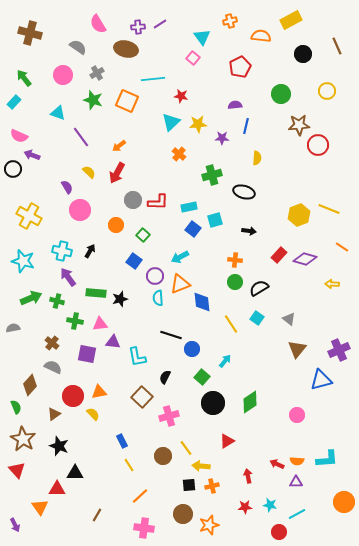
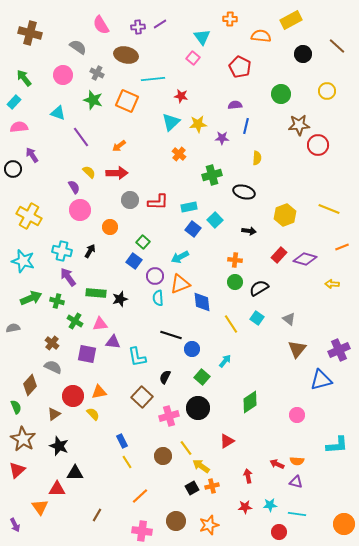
orange cross at (230, 21): moved 2 px up; rotated 16 degrees clockwise
pink semicircle at (98, 24): moved 3 px right, 1 px down
brown line at (337, 46): rotated 24 degrees counterclockwise
brown ellipse at (126, 49): moved 6 px down
red pentagon at (240, 67): rotated 20 degrees counterclockwise
gray cross at (97, 73): rotated 32 degrees counterclockwise
pink semicircle at (19, 136): moved 9 px up; rotated 150 degrees clockwise
purple arrow at (32, 155): rotated 35 degrees clockwise
red arrow at (117, 173): rotated 120 degrees counterclockwise
purple semicircle at (67, 187): moved 7 px right
gray circle at (133, 200): moved 3 px left
yellow hexagon at (299, 215): moved 14 px left
cyan square at (215, 220): rotated 28 degrees counterclockwise
orange circle at (116, 225): moved 6 px left, 2 px down
green square at (143, 235): moved 7 px down
orange line at (342, 247): rotated 56 degrees counterclockwise
green cross at (75, 321): rotated 21 degrees clockwise
black circle at (213, 403): moved 15 px left, 5 px down
cyan L-shape at (327, 459): moved 10 px right, 14 px up
yellow line at (129, 465): moved 2 px left, 3 px up
yellow arrow at (201, 466): rotated 30 degrees clockwise
red triangle at (17, 470): rotated 30 degrees clockwise
purple triangle at (296, 482): rotated 16 degrees clockwise
black square at (189, 485): moved 3 px right, 3 px down; rotated 24 degrees counterclockwise
orange circle at (344, 502): moved 22 px down
cyan star at (270, 505): rotated 16 degrees counterclockwise
brown circle at (183, 514): moved 7 px left, 7 px down
cyan line at (297, 514): rotated 36 degrees clockwise
pink cross at (144, 528): moved 2 px left, 3 px down
